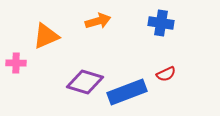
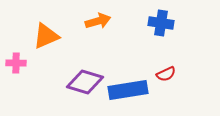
blue rectangle: moved 1 px right, 2 px up; rotated 12 degrees clockwise
